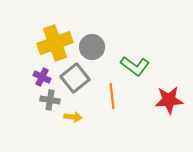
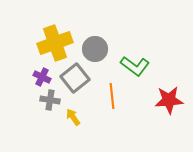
gray circle: moved 3 px right, 2 px down
yellow arrow: rotated 132 degrees counterclockwise
